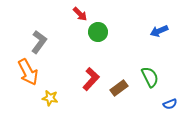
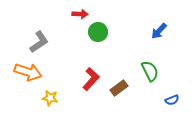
red arrow: rotated 42 degrees counterclockwise
blue arrow: rotated 24 degrees counterclockwise
gray L-shape: rotated 20 degrees clockwise
orange arrow: rotated 44 degrees counterclockwise
green semicircle: moved 6 px up
blue semicircle: moved 2 px right, 4 px up
